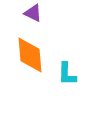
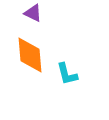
cyan L-shape: rotated 15 degrees counterclockwise
